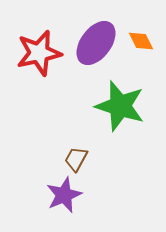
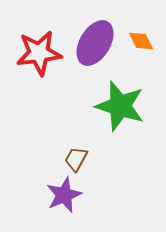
purple ellipse: moved 1 px left; rotated 6 degrees counterclockwise
red star: rotated 6 degrees clockwise
